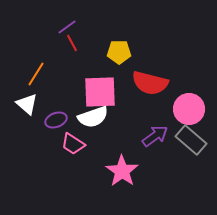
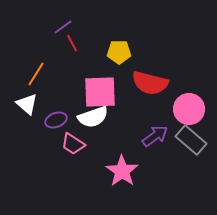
purple line: moved 4 px left
